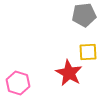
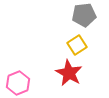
yellow square: moved 11 px left, 7 px up; rotated 30 degrees counterclockwise
pink hexagon: rotated 20 degrees clockwise
